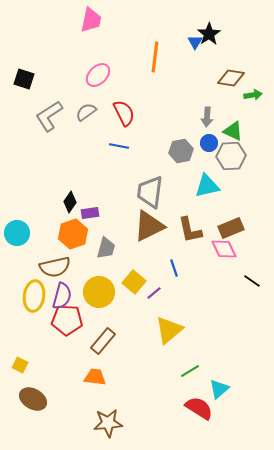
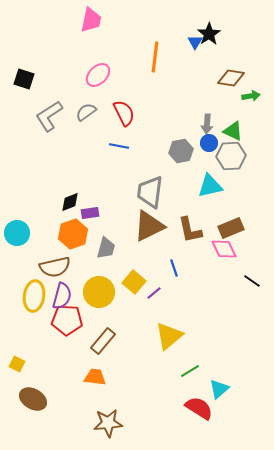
green arrow at (253, 95): moved 2 px left, 1 px down
gray arrow at (207, 117): moved 7 px down
cyan triangle at (207, 186): moved 3 px right
black diamond at (70, 202): rotated 35 degrees clockwise
yellow triangle at (169, 330): moved 6 px down
yellow square at (20, 365): moved 3 px left, 1 px up
